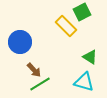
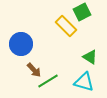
blue circle: moved 1 px right, 2 px down
green line: moved 8 px right, 3 px up
